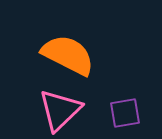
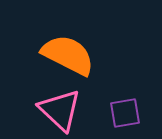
pink triangle: rotated 33 degrees counterclockwise
